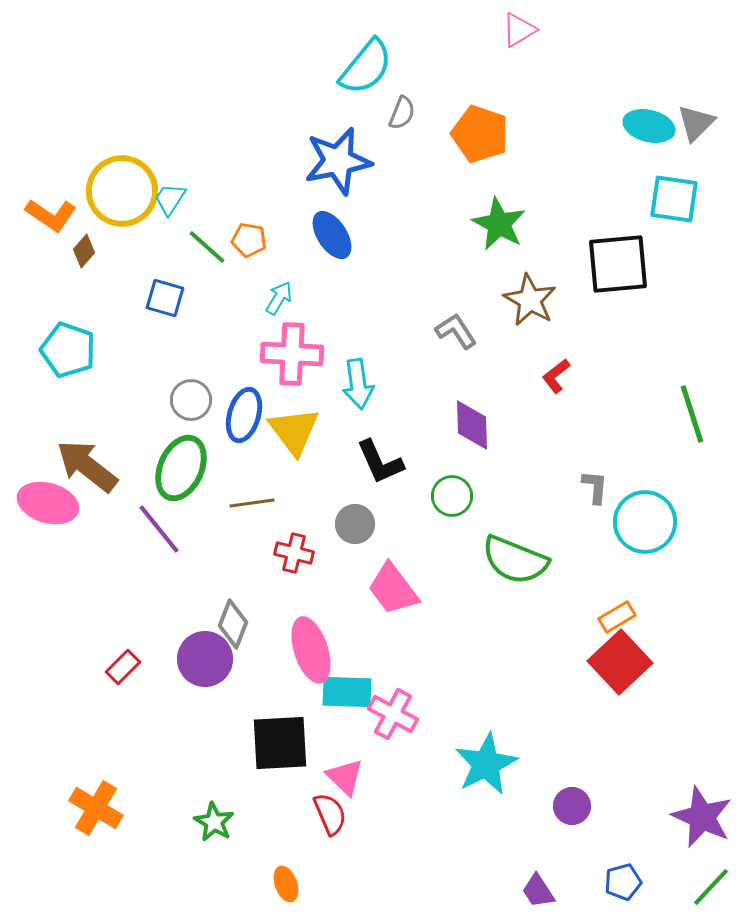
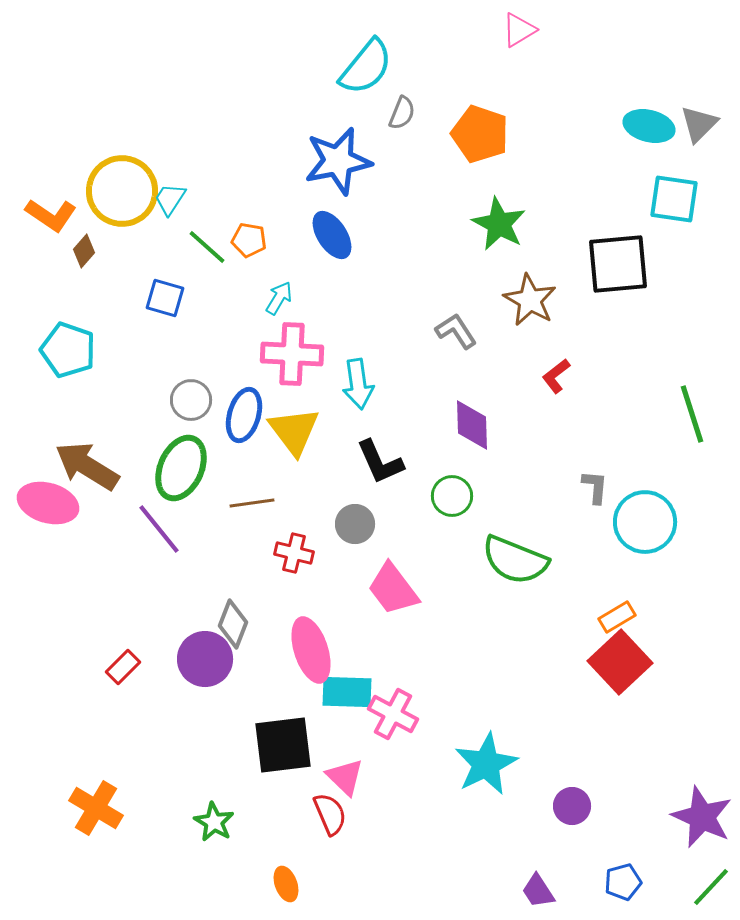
gray triangle at (696, 123): moved 3 px right, 1 px down
brown arrow at (87, 466): rotated 6 degrees counterclockwise
black square at (280, 743): moved 3 px right, 2 px down; rotated 4 degrees counterclockwise
